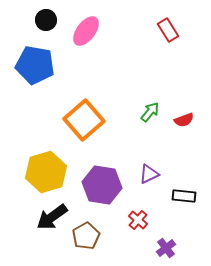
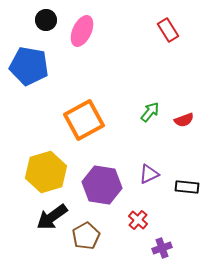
pink ellipse: moved 4 px left; rotated 12 degrees counterclockwise
blue pentagon: moved 6 px left, 1 px down
orange square: rotated 12 degrees clockwise
black rectangle: moved 3 px right, 9 px up
purple cross: moved 4 px left; rotated 18 degrees clockwise
